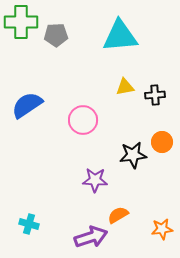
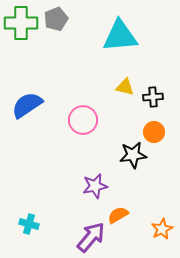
green cross: moved 1 px down
gray pentagon: moved 16 px up; rotated 20 degrees counterclockwise
yellow triangle: rotated 24 degrees clockwise
black cross: moved 2 px left, 2 px down
orange circle: moved 8 px left, 10 px up
purple star: moved 6 px down; rotated 15 degrees counterclockwise
orange star: rotated 20 degrees counterclockwise
purple arrow: rotated 32 degrees counterclockwise
